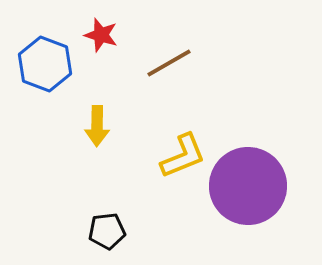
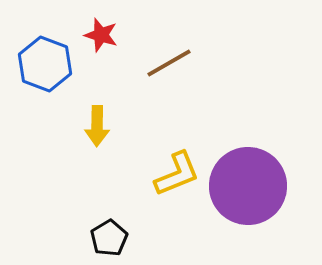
yellow L-shape: moved 6 px left, 18 px down
black pentagon: moved 2 px right, 7 px down; rotated 24 degrees counterclockwise
